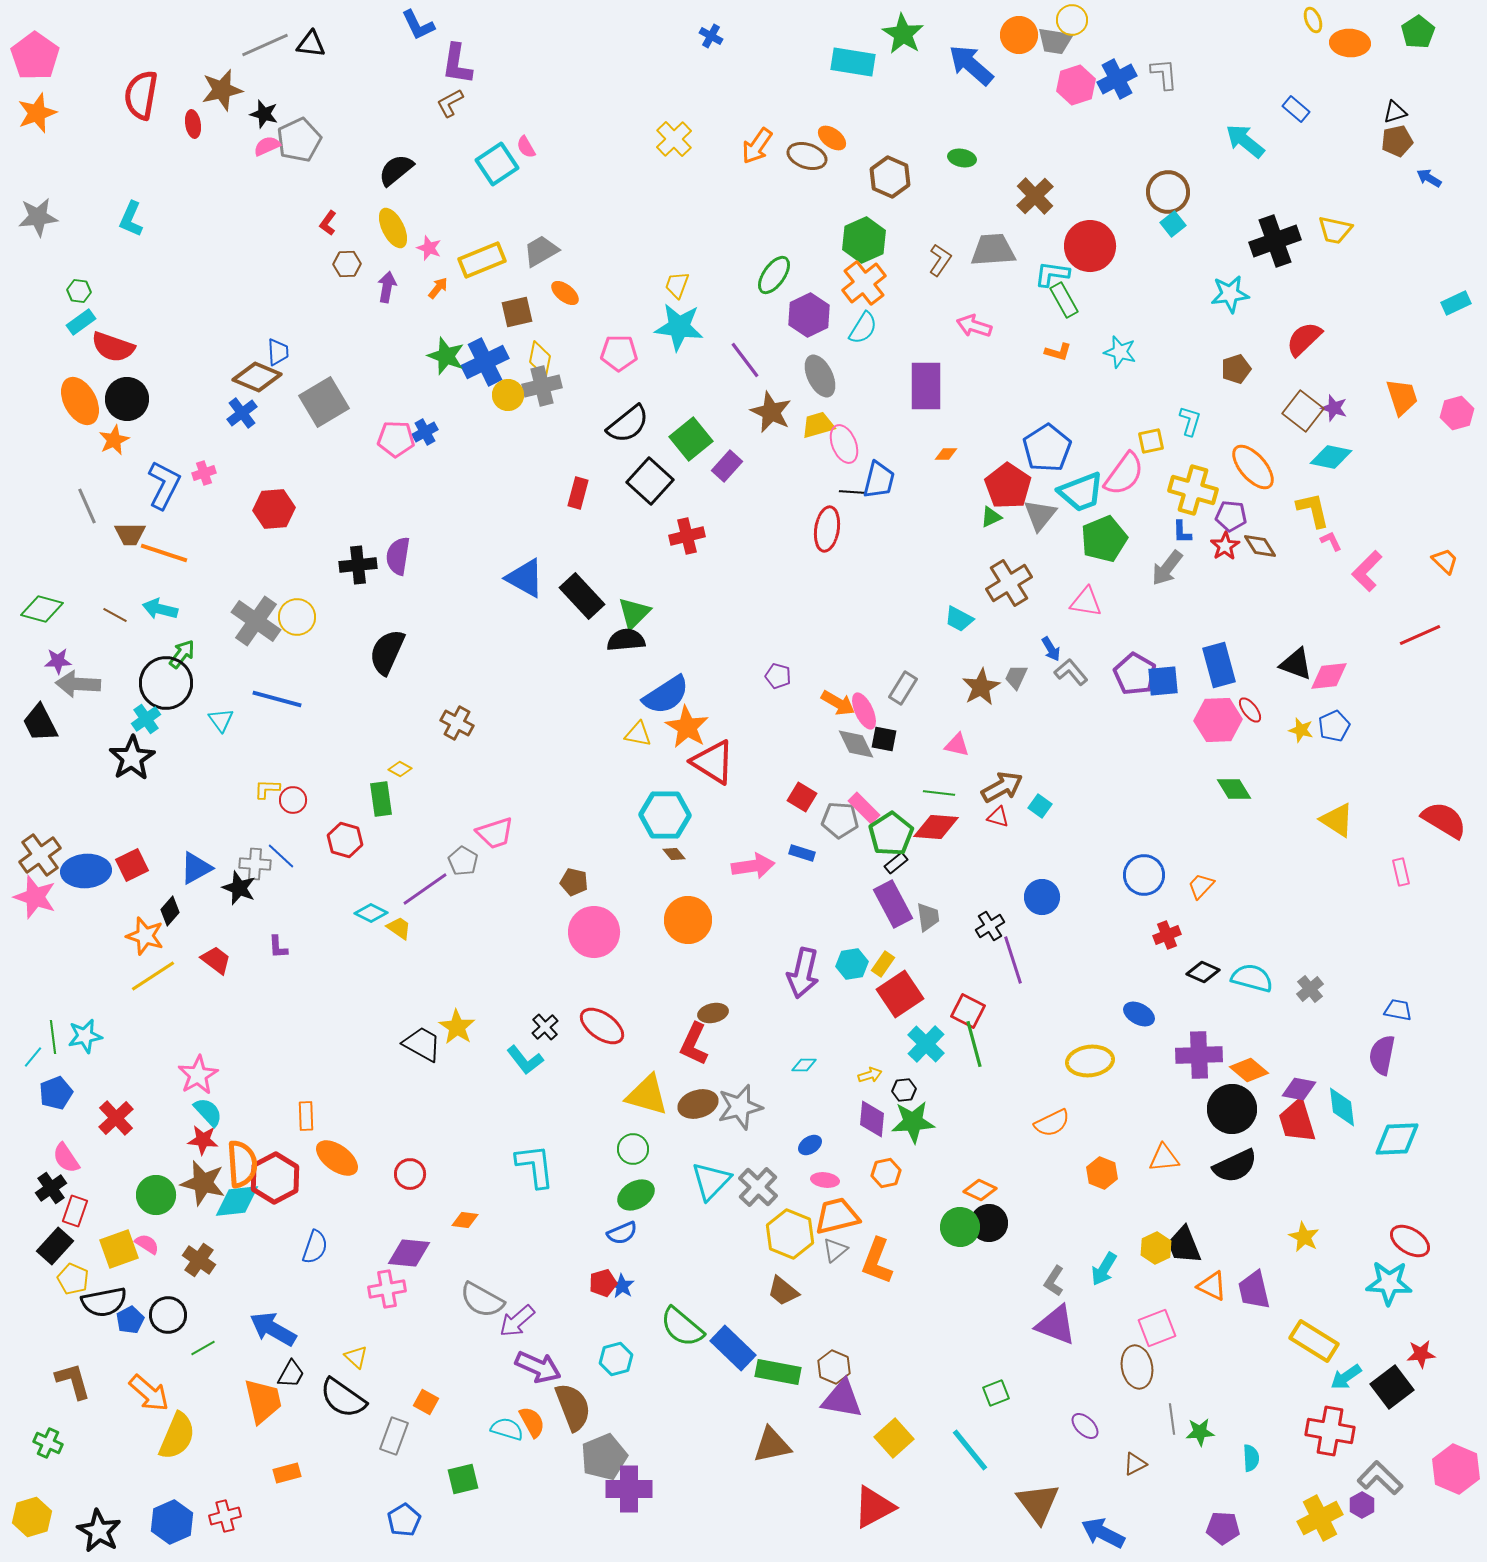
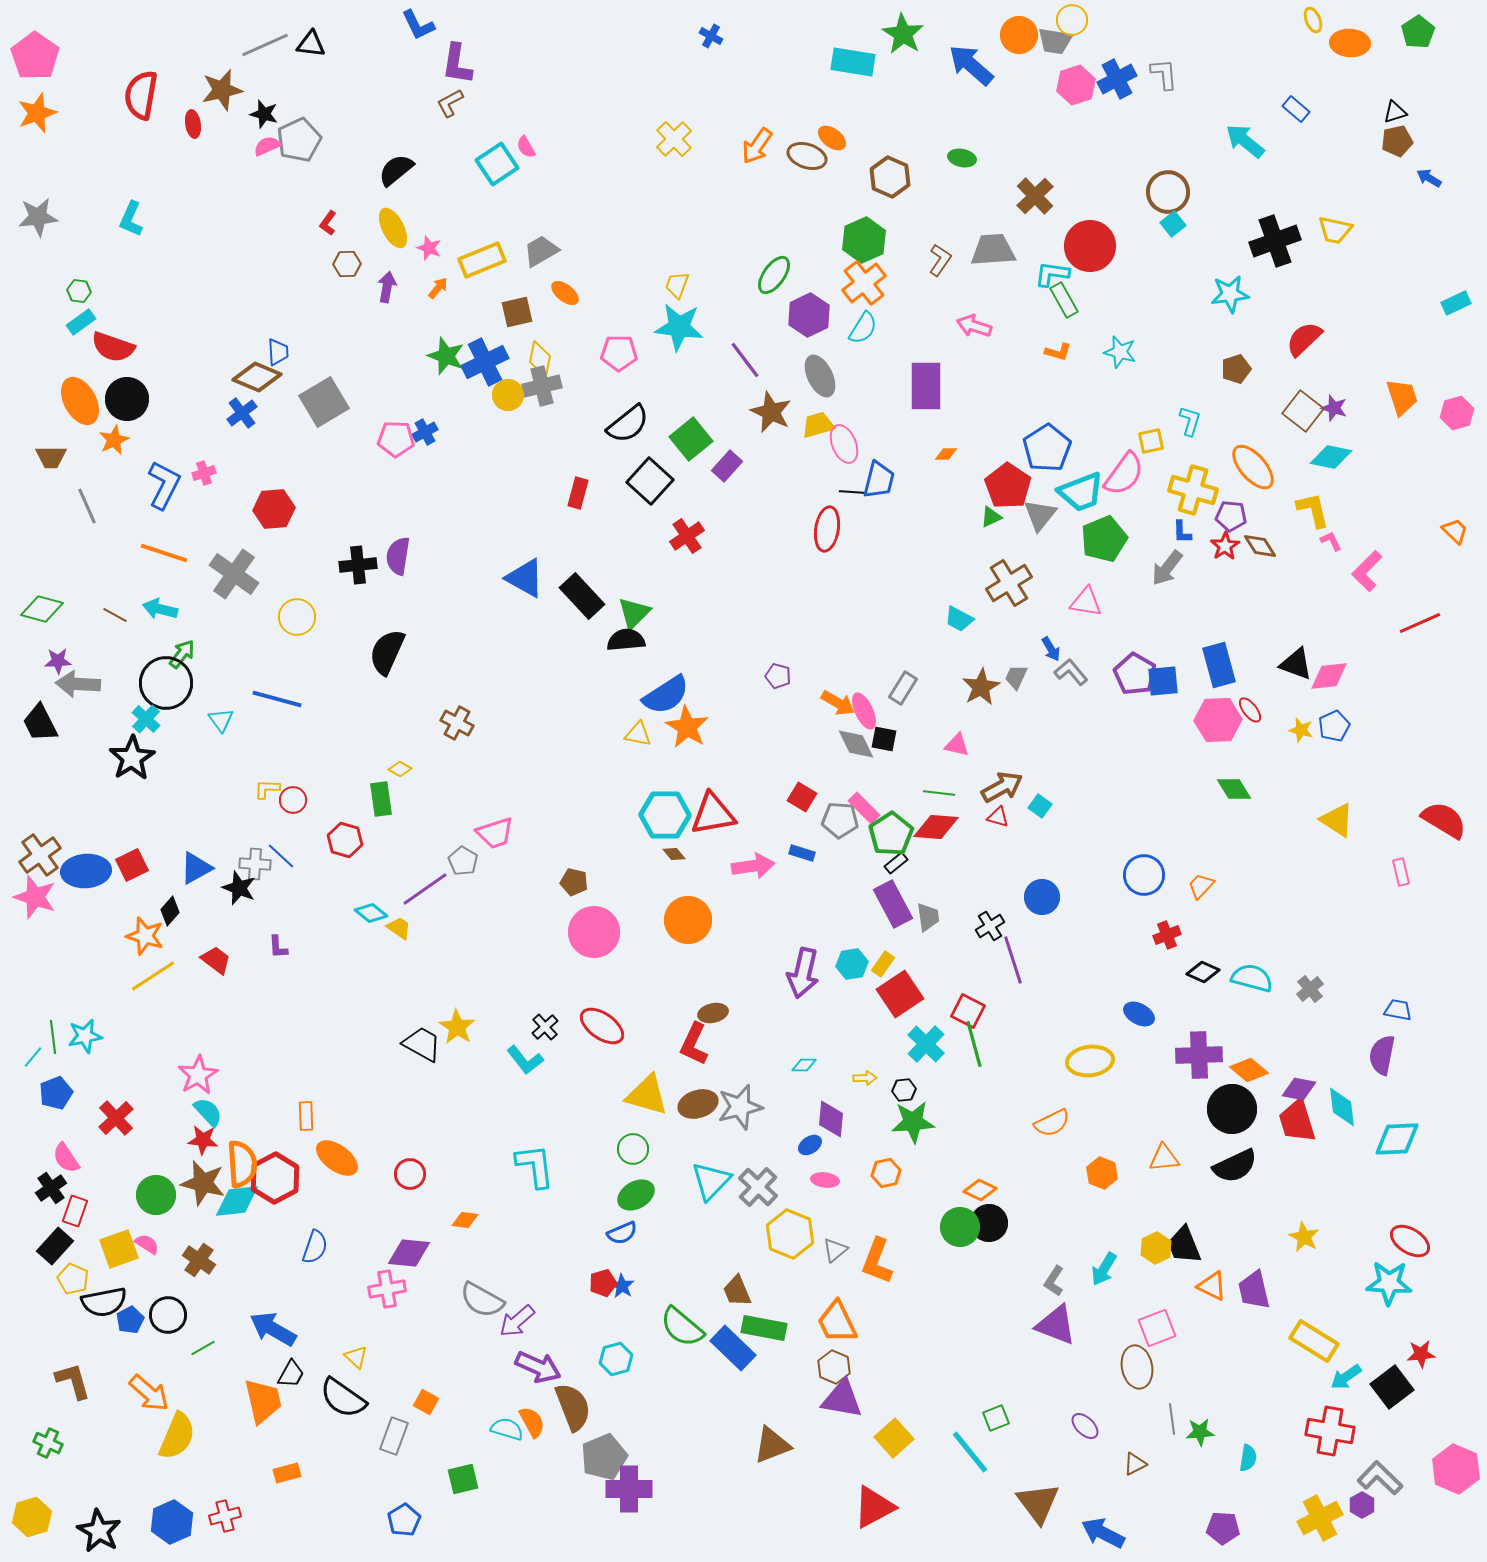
brown trapezoid at (130, 534): moved 79 px left, 77 px up
red cross at (687, 536): rotated 20 degrees counterclockwise
orange trapezoid at (1445, 561): moved 10 px right, 30 px up
gray cross at (256, 621): moved 22 px left, 47 px up
red line at (1420, 635): moved 12 px up
cyan cross at (146, 719): rotated 12 degrees counterclockwise
red triangle at (713, 762): moved 52 px down; rotated 42 degrees counterclockwise
cyan diamond at (371, 913): rotated 12 degrees clockwise
yellow arrow at (870, 1075): moved 5 px left, 3 px down; rotated 15 degrees clockwise
purple diamond at (872, 1119): moved 41 px left
orange trapezoid at (837, 1216): moved 106 px down; rotated 102 degrees counterclockwise
brown trapezoid at (783, 1291): moved 46 px left; rotated 28 degrees clockwise
green rectangle at (778, 1372): moved 14 px left, 44 px up
green square at (996, 1393): moved 25 px down
brown triangle at (772, 1445): rotated 9 degrees counterclockwise
cyan line at (970, 1450): moved 2 px down
cyan semicircle at (1251, 1458): moved 3 px left; rotated 12 degrees clockwise
